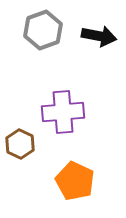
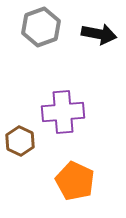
gray hexagon: moved 2 px left, 3 px up
black arrow: moved 2 px up
brown hexagon: moved 3 px up
